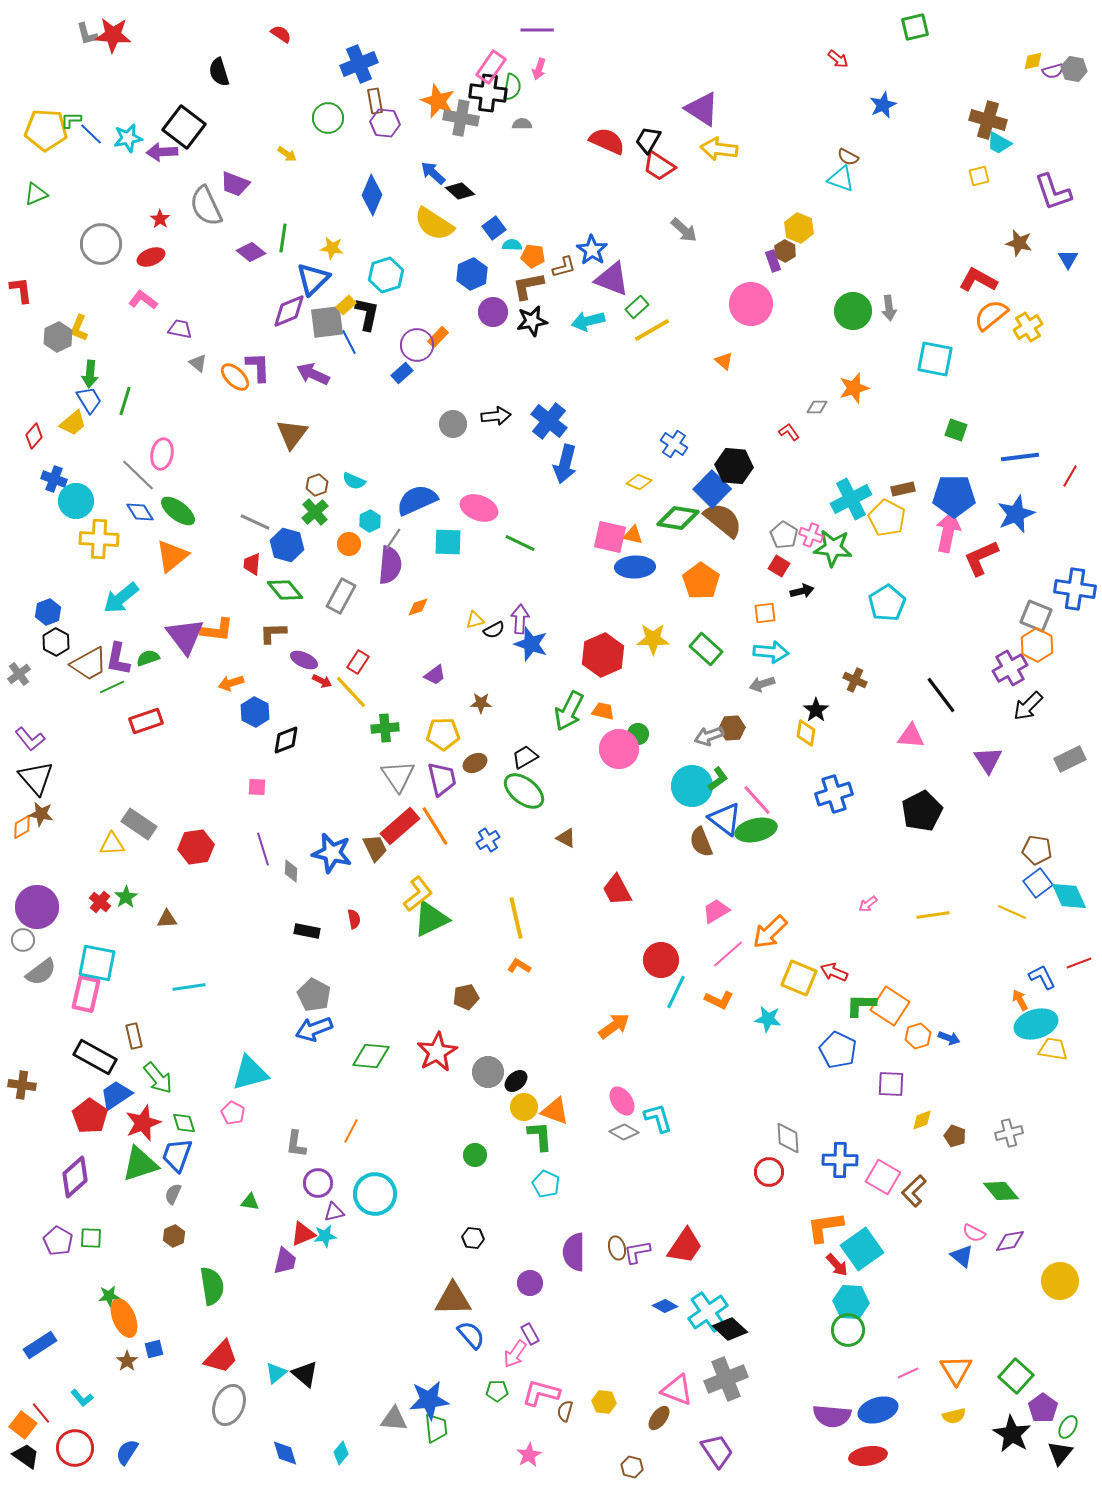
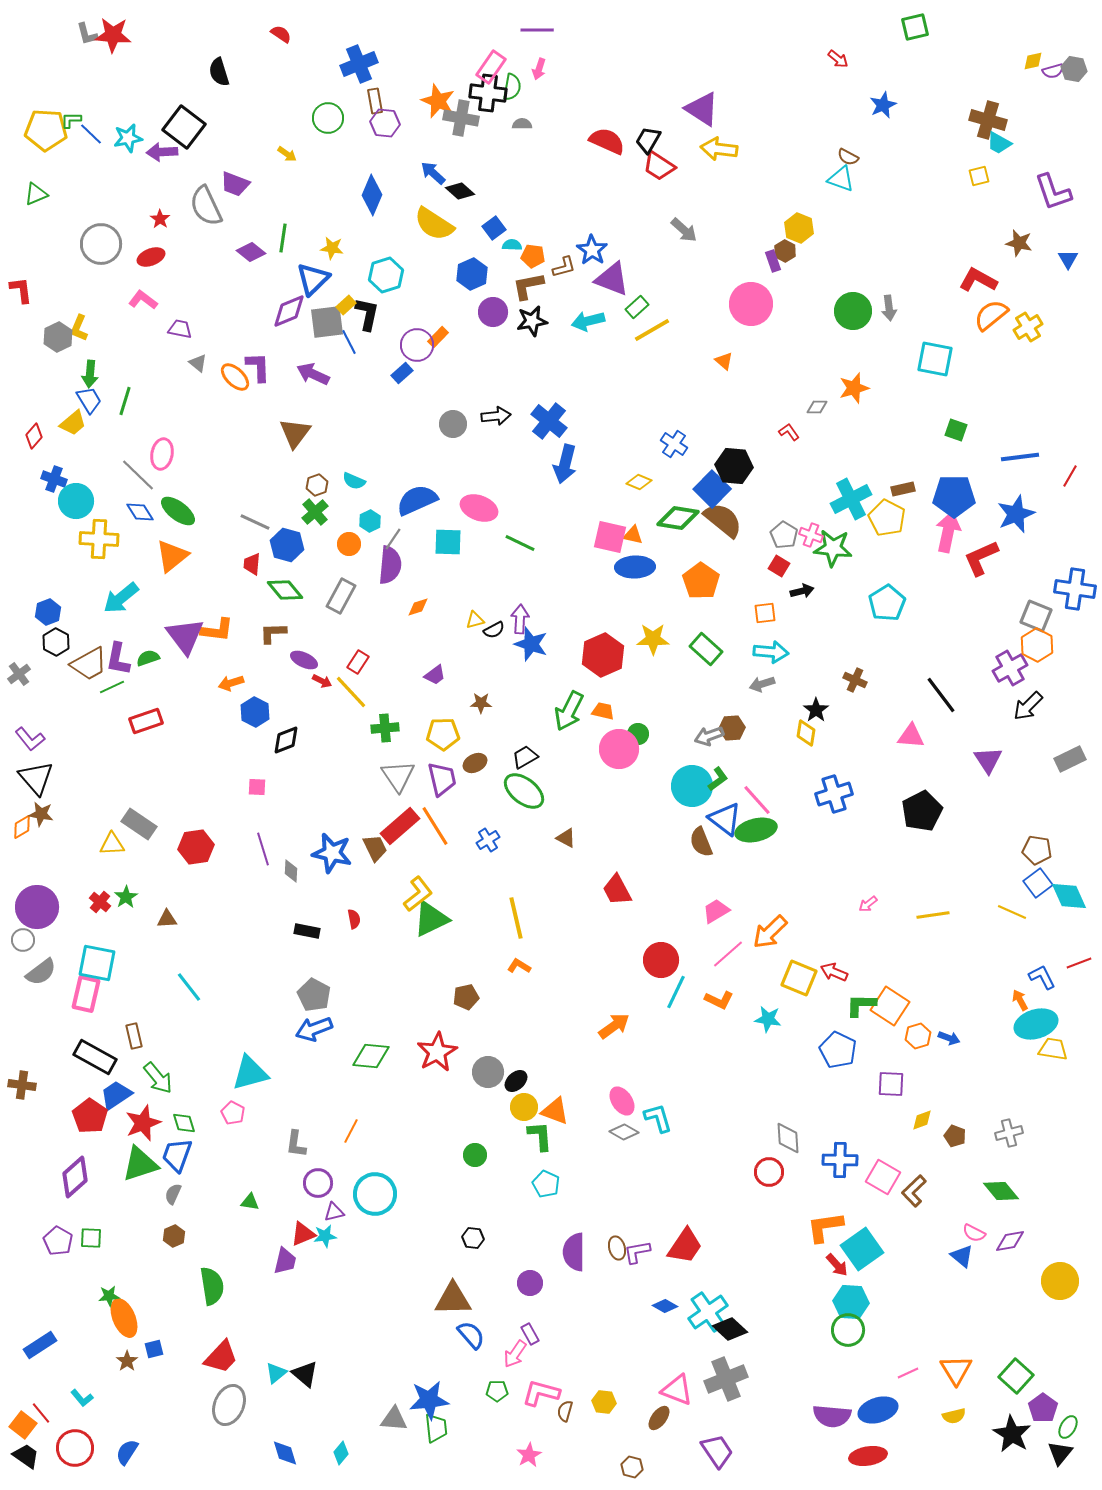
brown triangle at (292, 434): moved 3 px right, 1 px up
cyan line at (189, 987): rotated 60 degrees clockwise
